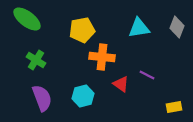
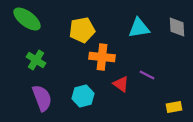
gray diamond: rotated 25 degrees counterclockwise
